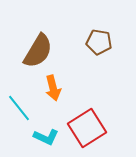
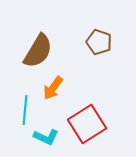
brown pentagon: rotated 10 degrees clockwise
orange arrow: rotated 50 degrees clockwise
cyan line: moved 6 px right, 2 px down; rotated 44 degrees clockwise
red square: moved 4 px up
